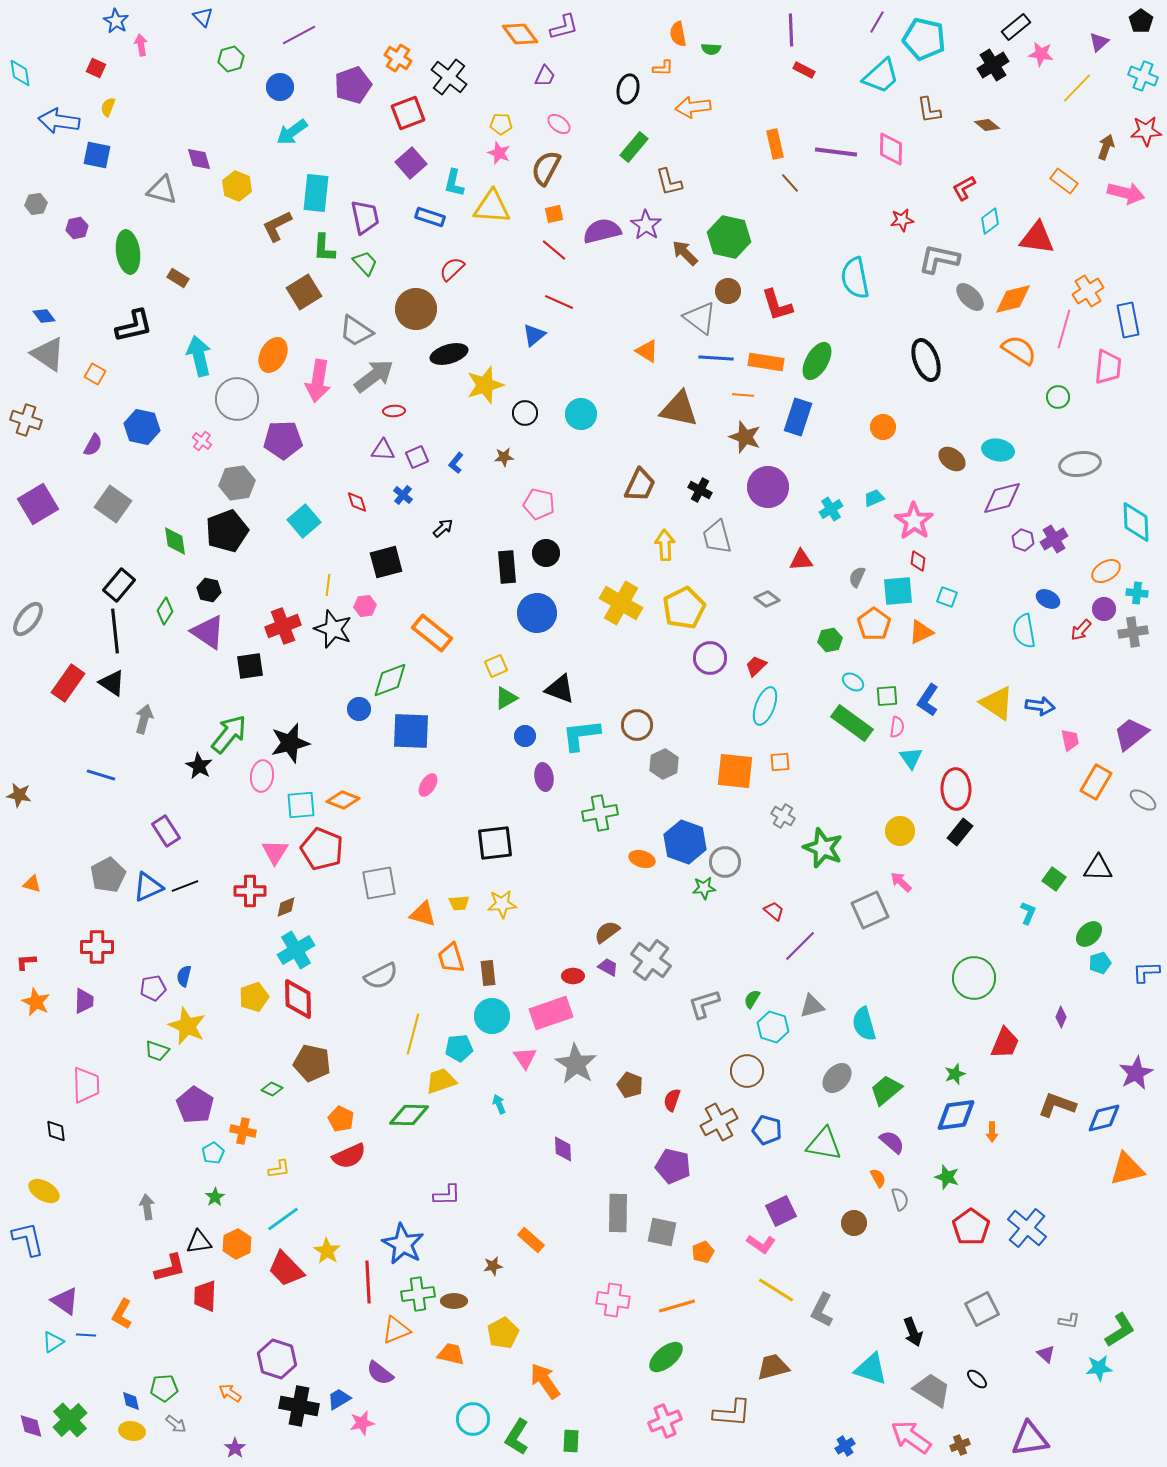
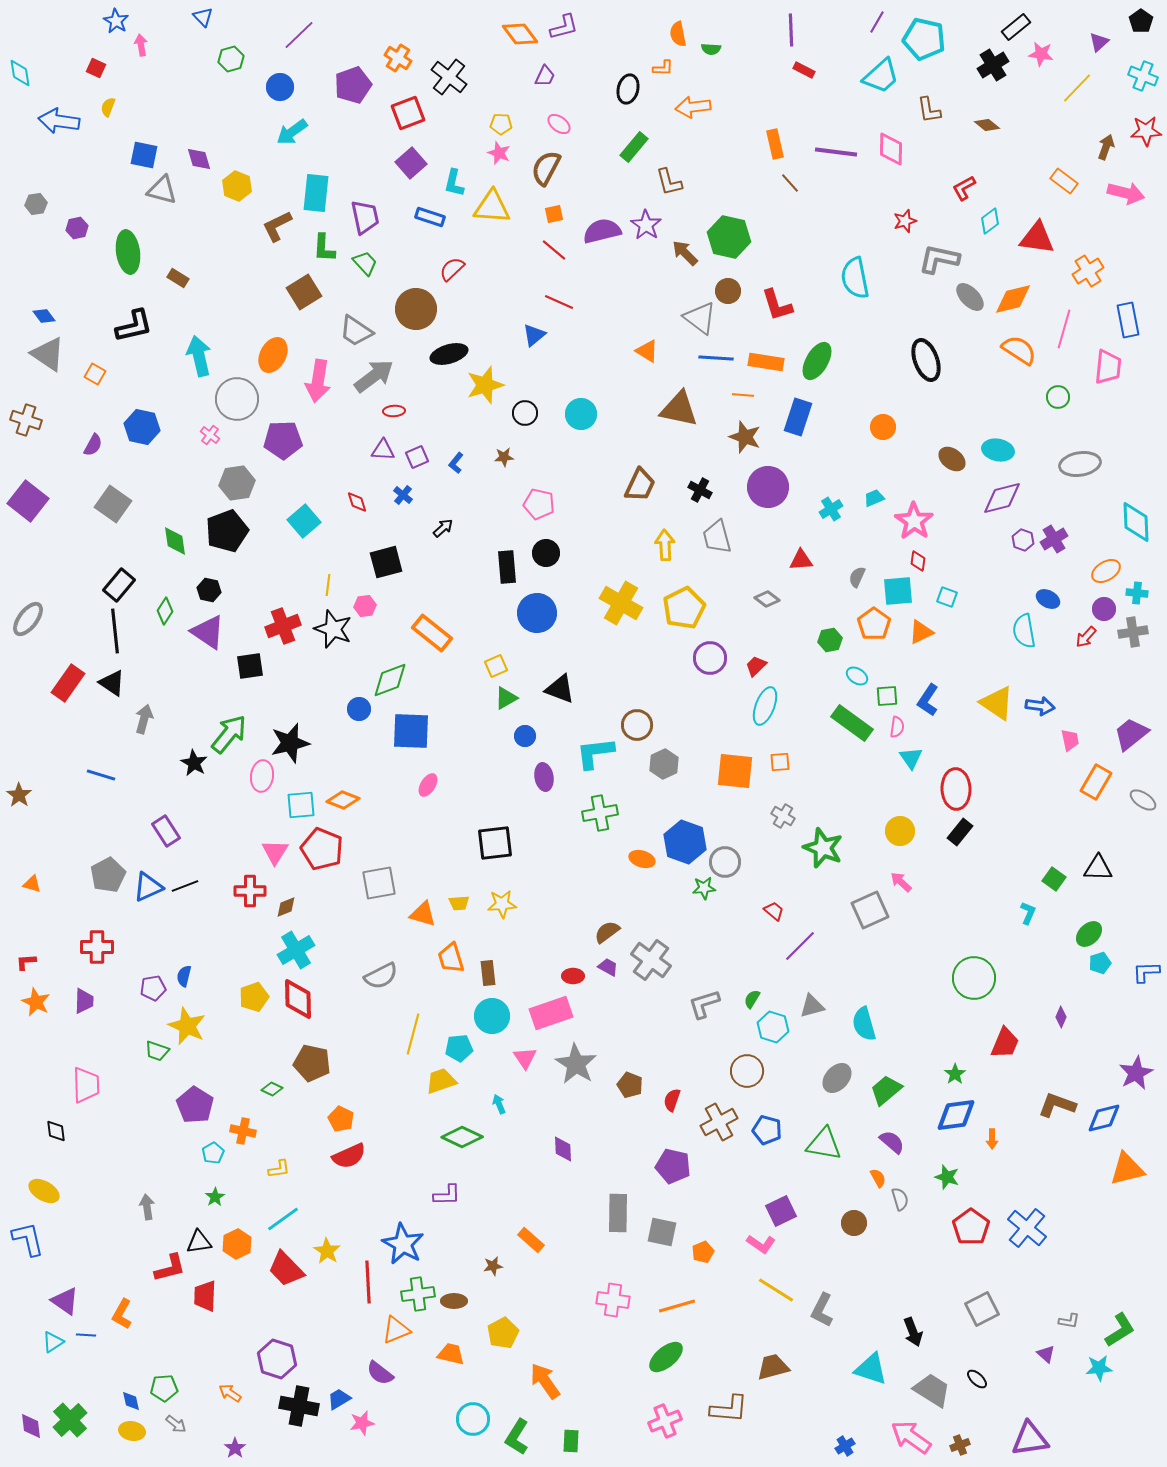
purple line at (299, 35): rotated 16 degrees counterclockwise
blue square at (97, 155): moved 47 px right
red star at (902, 220): moved 3 px right, 1 px down; rotated 10 degrees counterclockwise
orange cross at (1088, 291): moved 20 px up
pink cross at (202, 441): moved 8 px right, 6 px up
purple square at (38, 504): moved 10 px left, 3 px up; rotated 21 degrees counterclockwise
red arrow at (1081, 630): moved 5 px right, 7 px down
cyan ellipse at (853, 682): moved 4 px right, 6 px up
cyan L-shape at (581, 735): moved 14 px right, 18 px down
black star at (199, 766): moved 5 px left, 3 px up
brown star at (19, 795): rotated 25 degrees clockwise
green star at (955, 1074): rotated 15 degrees counterclockwise
green diamond at (409, 1115): moved 53 px right, 22 px down; rotated 24 degrees clockwise
orange arrow at (992, 1132): moved 7 px down
brown L-shape at (732, 1413): moved 3 px left, 4 px up
purple diamond at (31, 1426): rotated 8 degrees clockwise
